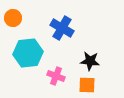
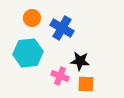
orange circle: moved 19 px right
black star: moved 10 px left
pink cross: moved 4 px right
orange square: moved 1 px left, 1 px up
